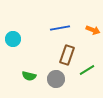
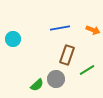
green semicircle: moved 8 px right, 9 px down; rotated 56 degrees counterclockwise
